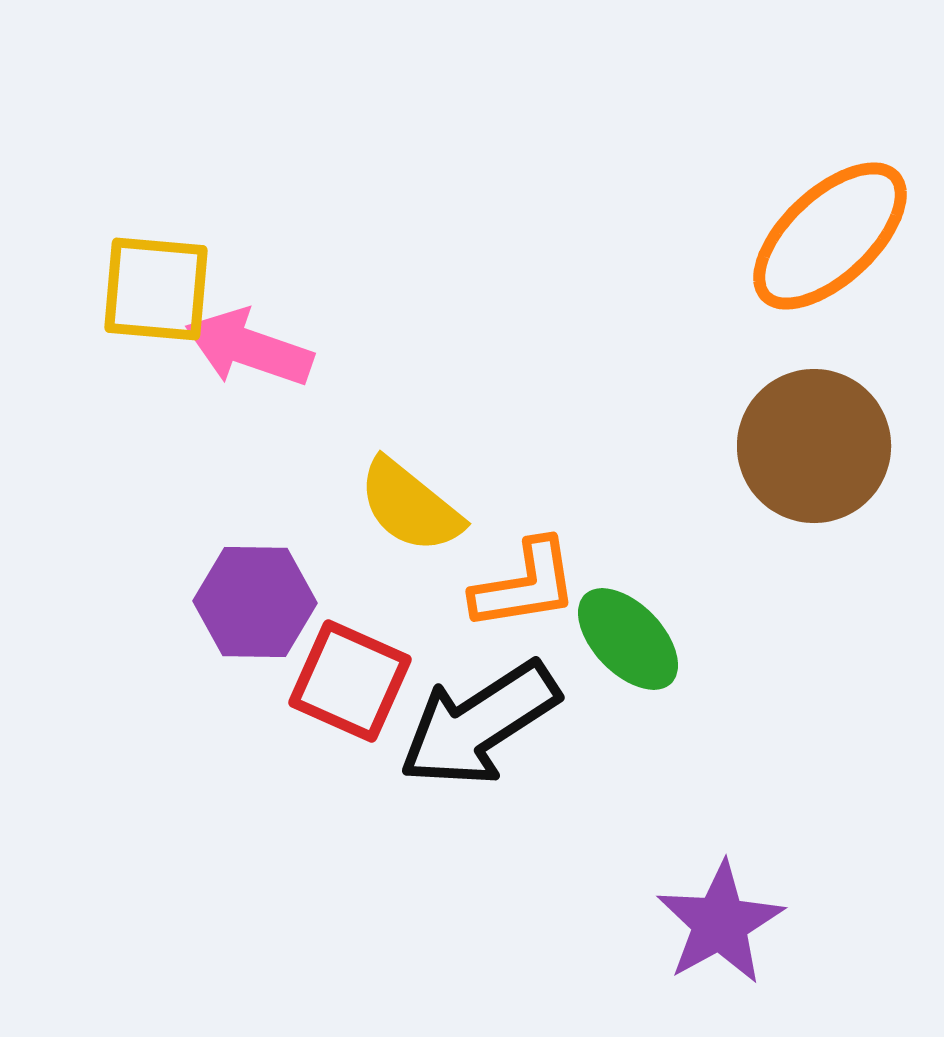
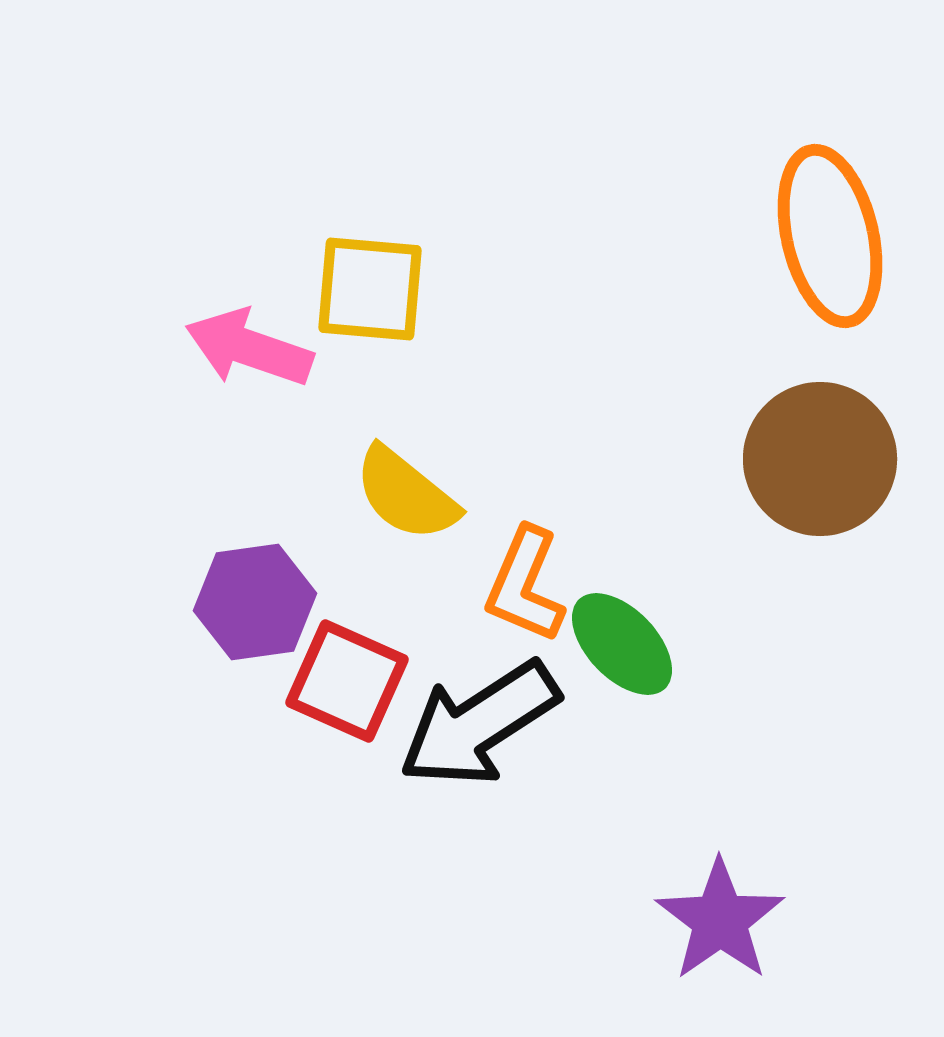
orange ellipse: rotated 60 degrees counterclockwise
yellow square: moved 214 px right
brown circle: moved 6 px right, 13 px down
yellow semicircle: moved 4 px left, 12 px up
orange L-shape: rotated 122 degrees clockwise
purple hexagon: rotated 9 degrees counterclockwise
green ellipse: moved 6 px left, 5 px down
red square: moved 3 px left
purple star: moved 3 px up; rotated 6 degrees counterclockwise
